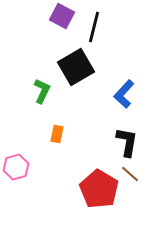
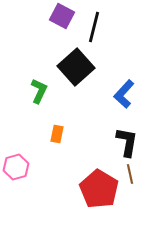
black square: rotated 12 degrees counterclockwise
green L-shape: moved 3 px left
brown line: rotated 36 degrees clockwise
